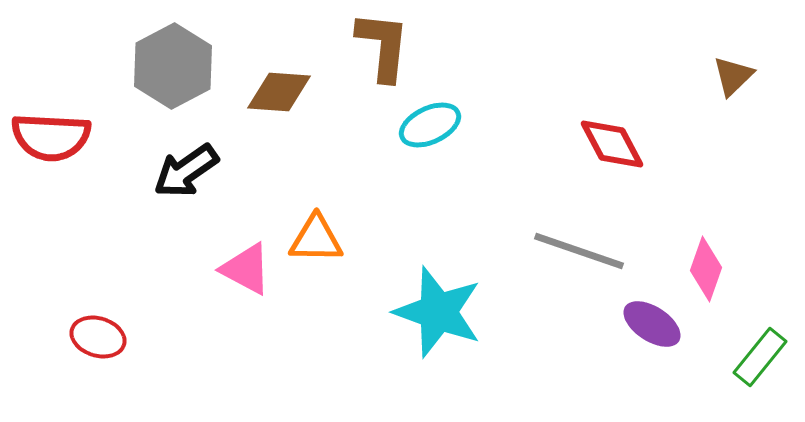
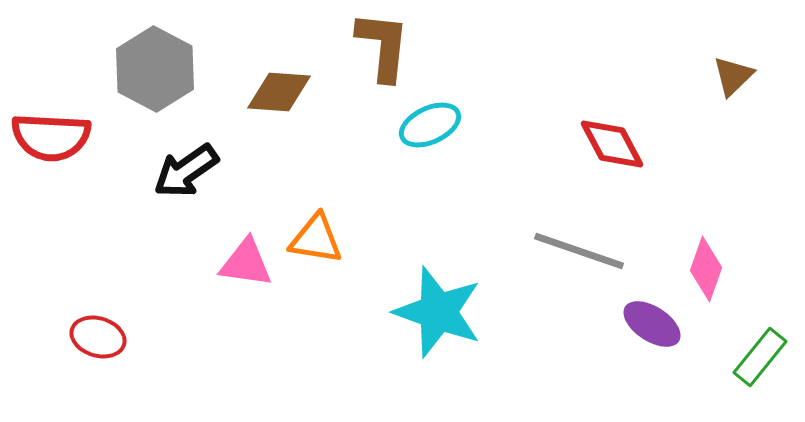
gray hexagon: moved 18 px left, 3 px down; rotated 4 degrees counterclockwise
orange triangle: rotated 8 degrees clockwise
pink triangle: moved 6 px up; rotated 20 degrees counterclockwise
